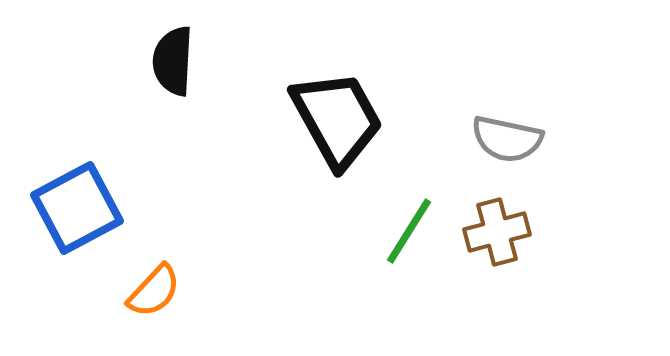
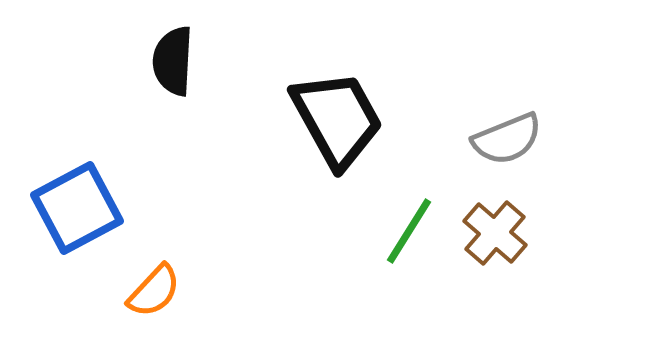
gray semicircle: rotated 34 degrees counterclockwise
brown cross: moved 2 px left, 1 px down; rotated 34 degrees counterclockwise
